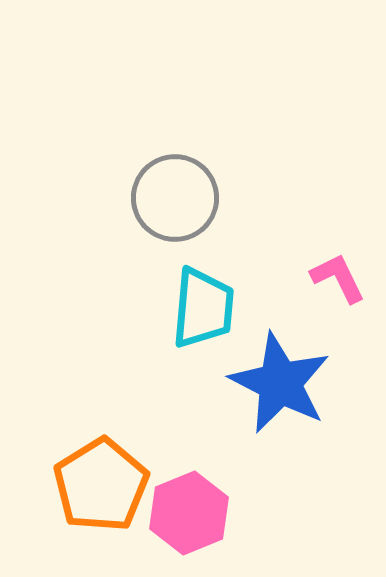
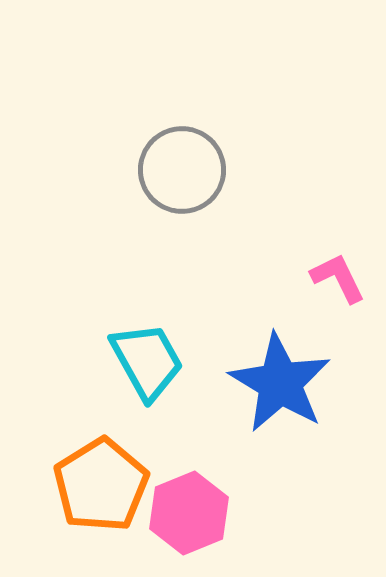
gray circle: moved 7 px right, 28 px up
cyan trapezoid: moved 56 px left, 53 px down; rotated 34 degrees counterclockwise
blue star: rotated 4 degrees clockwise
